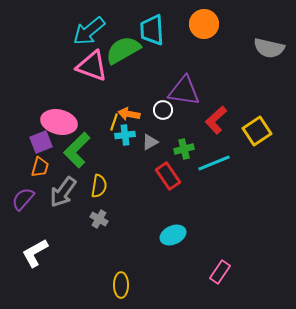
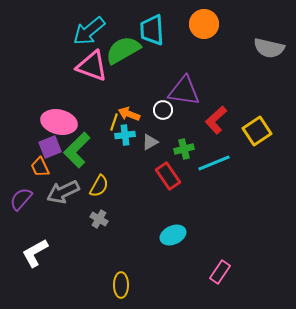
orange arrow: rotated 10 degrees clockwise
purple square: moved 9 px right, 5 px down
orange trapezoid: rotated 140 degrees clockwise
yellow semicircle: rotated 20 degrees clockwise
gray arrow: rotated 28 degrees clockwise
purple semicircle: moved 2 px left
